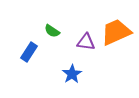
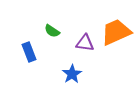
purple triangle: moved 1 px left, 1 px down
blue rectangle: rotated 54 degrees counterclockwise
